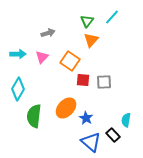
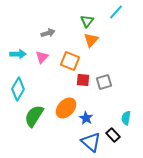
cyan line: moved 4 px right, 5 px up
orange square: rotated 12 degrees counterclockwise
gray square: rotated 14 degrees counterclockwise
green semicircle: rotated 25 degrees clockwise
cyan semicircle: moved 2 px up
